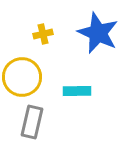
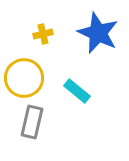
yellow circle: moved 2 px right, 1 px down
cyan rectangle: rotated 40 degrees clockwise
